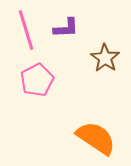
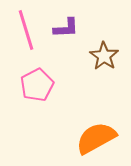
brown star: moved 1 px left, 2 px up
pink pentagon: moved 5 px down
orange semicircle: rotated 63 degrees counterclockwise
